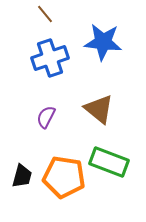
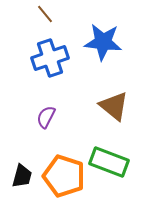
brown triangle: moved 15 px right, 3 px up
orange pentagon: moved 1 px up; rotated 9 degrees clockwise
